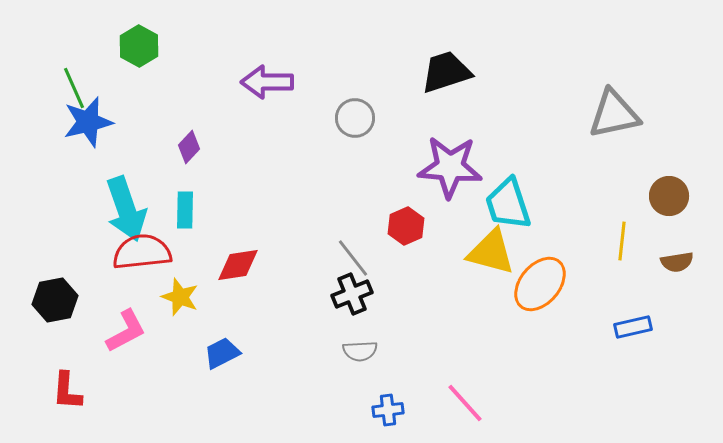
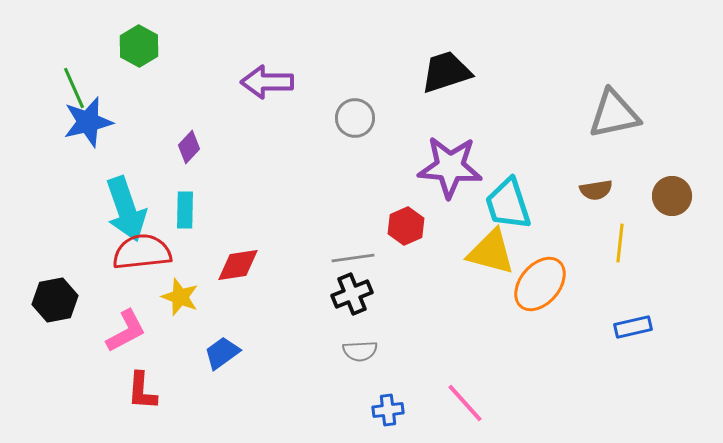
brown circle: moved 3 px right
yellow line: moved 2 px left, 2 px down
gray line: rotated 60 degrees counterclockwise
brown semicircle: moved 81 px left, 72 px up
blue trapezoid: rotated 9 degrees counterclockwise
red L-shape: moved 75 px right
